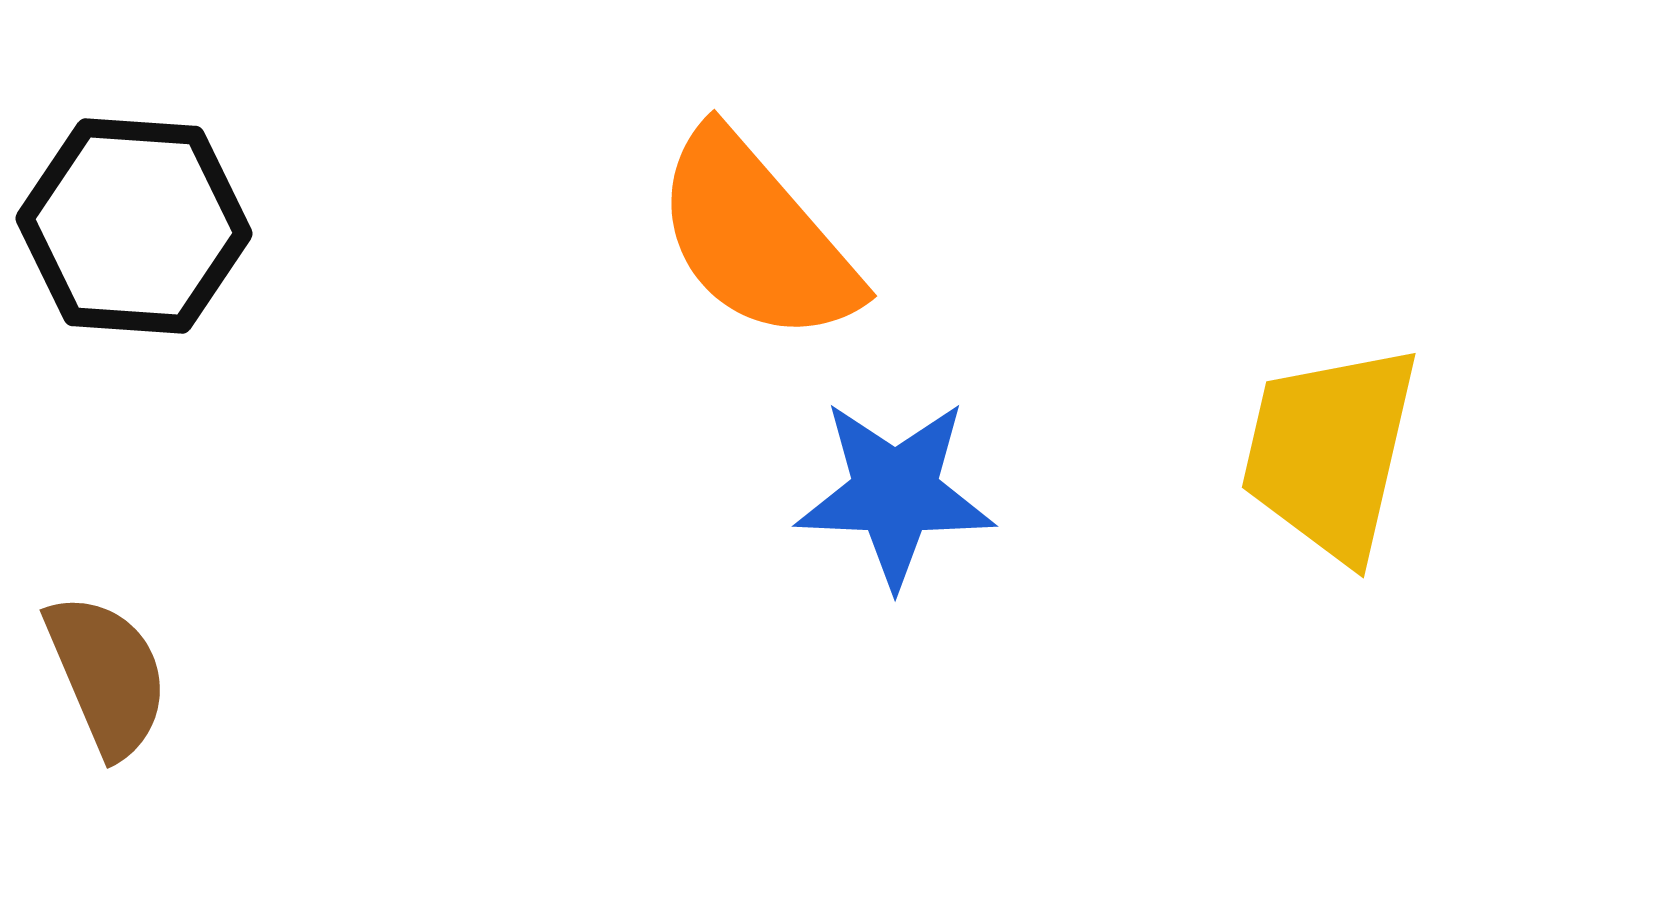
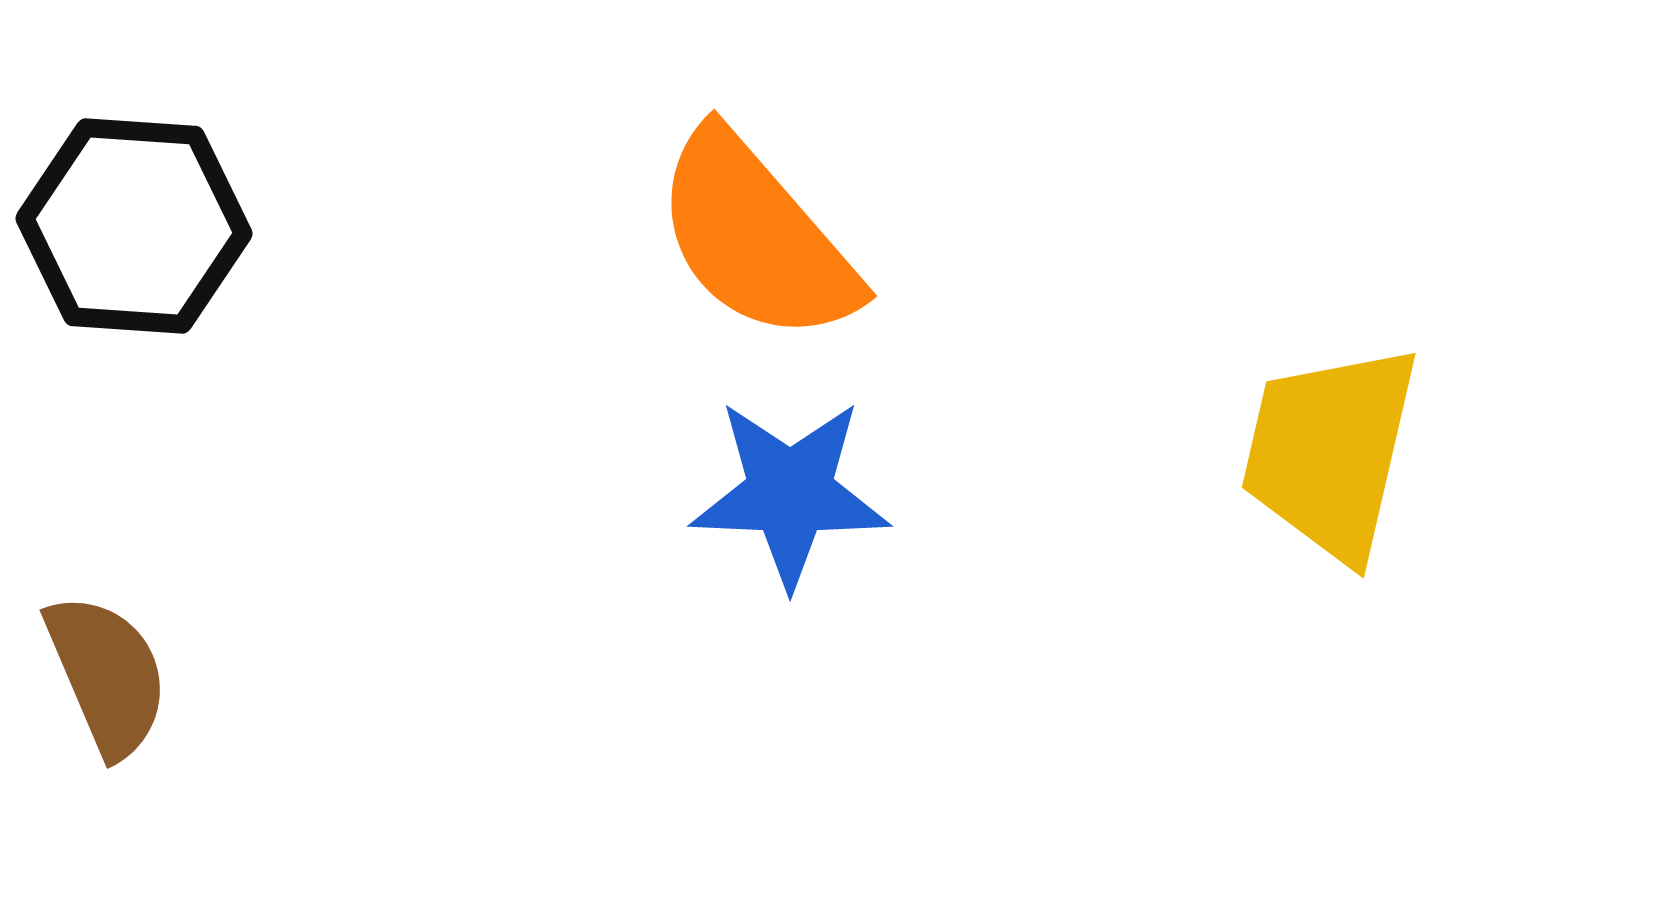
blue star: moved 105 px left
